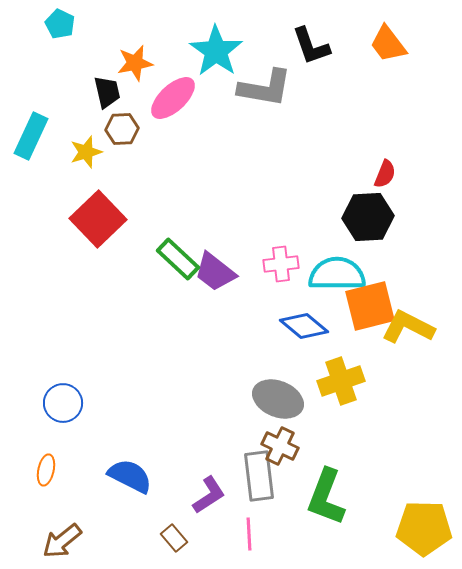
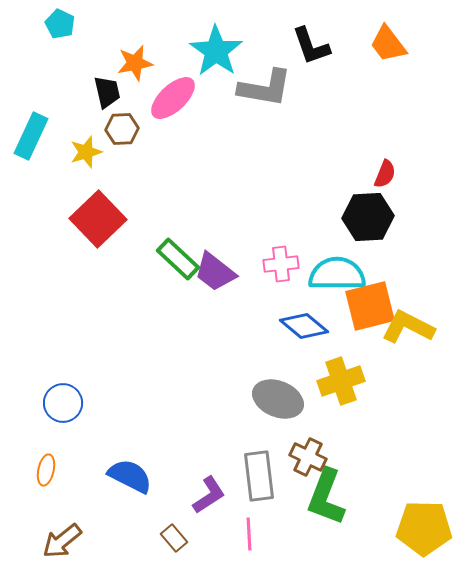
brown cross: moved 28 px right, 11 px down
